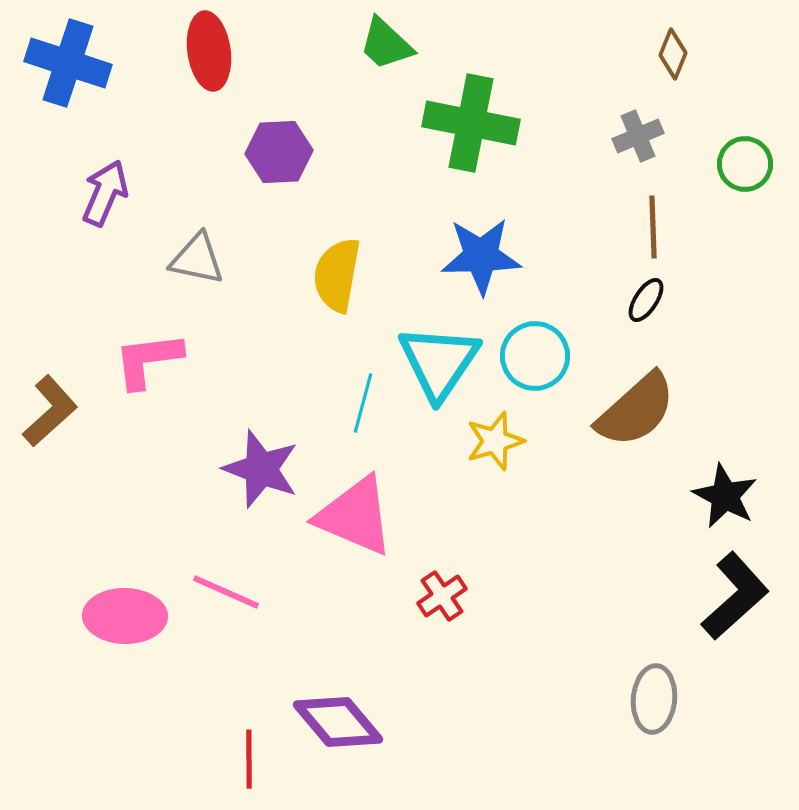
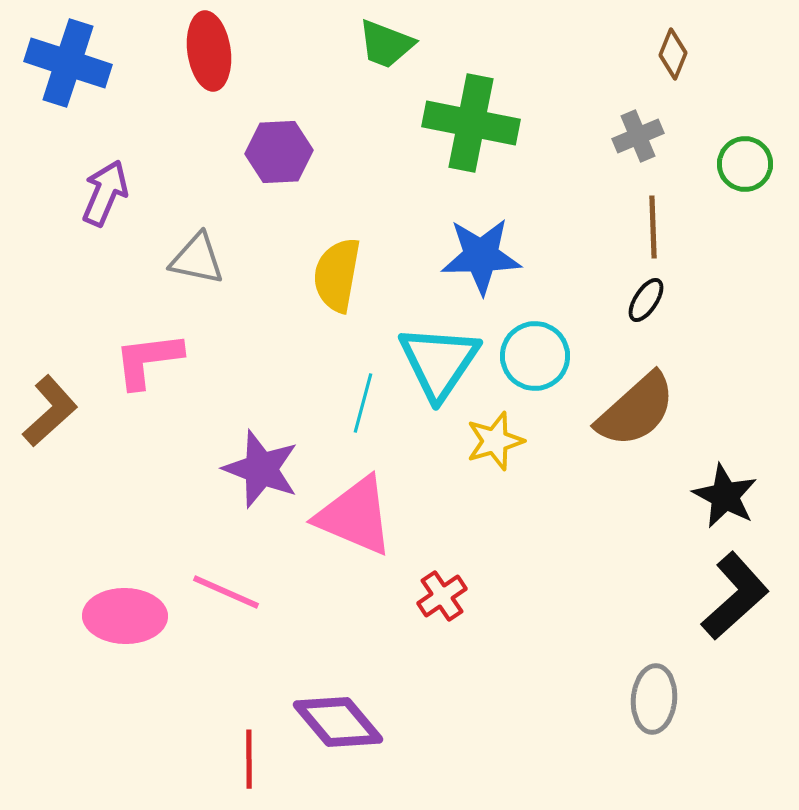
green trapezoid: rotated 22 degrees counterclockwise
